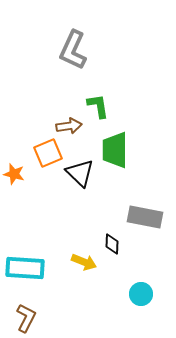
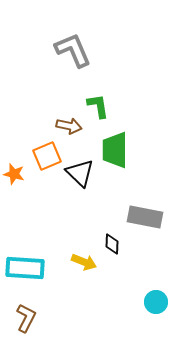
gray L-shape: rotated 132 degrees clockwise
brown arrow: rotated 20 degrees clockwise
orange square: moved 1 px left, 3 px down
cyan circle: moved 15 px right, 8 px down
